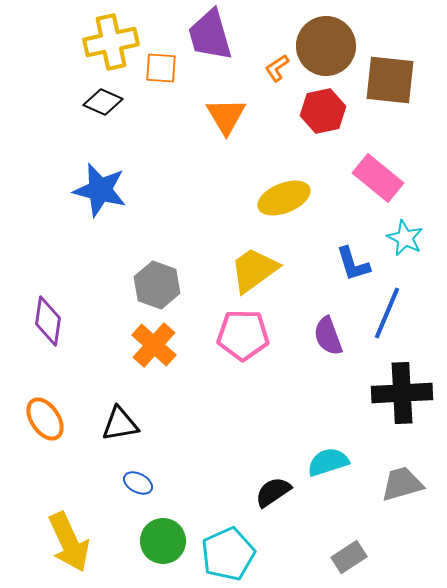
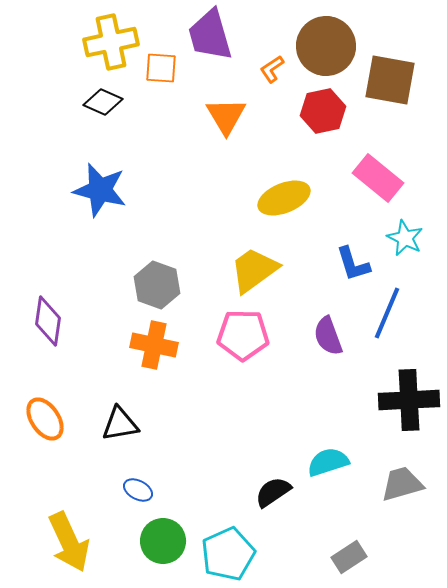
orange L-shape: moved 5 px left, 1 px down
brown square: rotated 4 degrees clockwise
orange cross: rotated 30 degrees counterclockwise
black cross: moved 7 px right, 7 px down
blue ellipse: moved 7 px down
